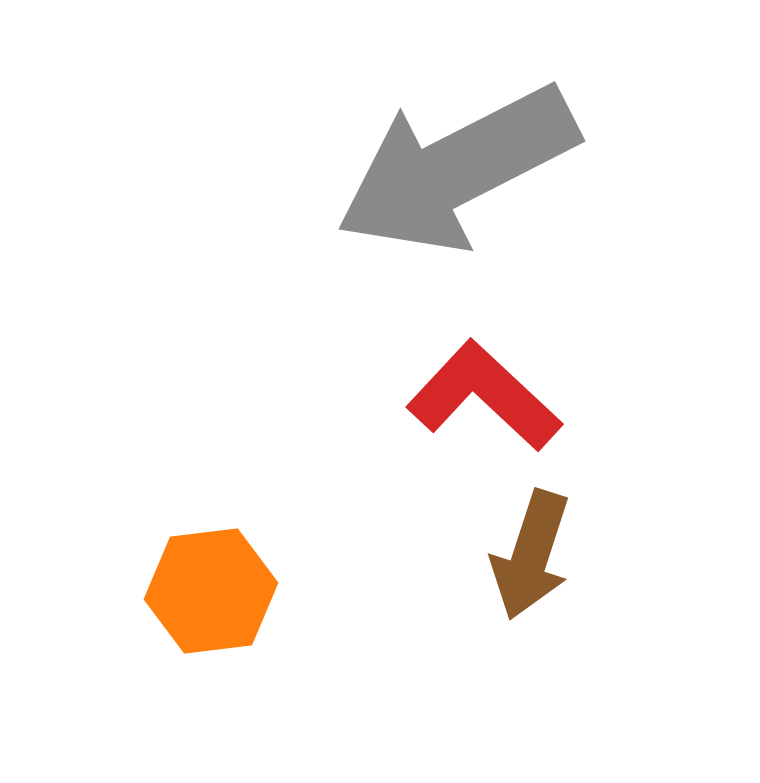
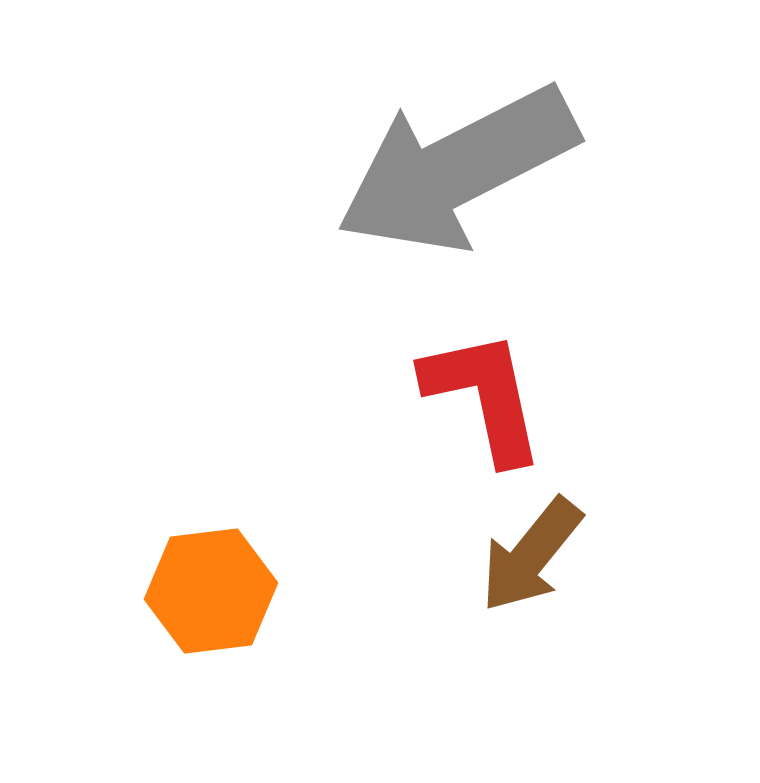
red L-shape: rotated 35 degrees clockwise
brown arrow: rotated 21 degrees clockwise
